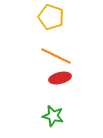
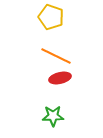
green star: rotated 15 degrees counterclockwise
